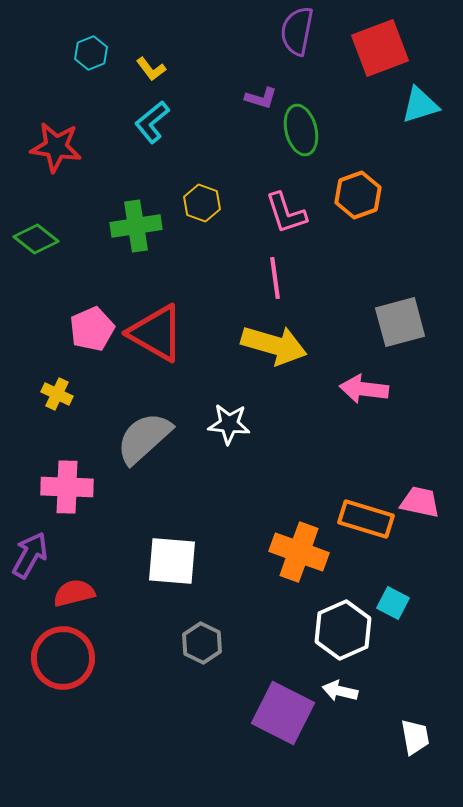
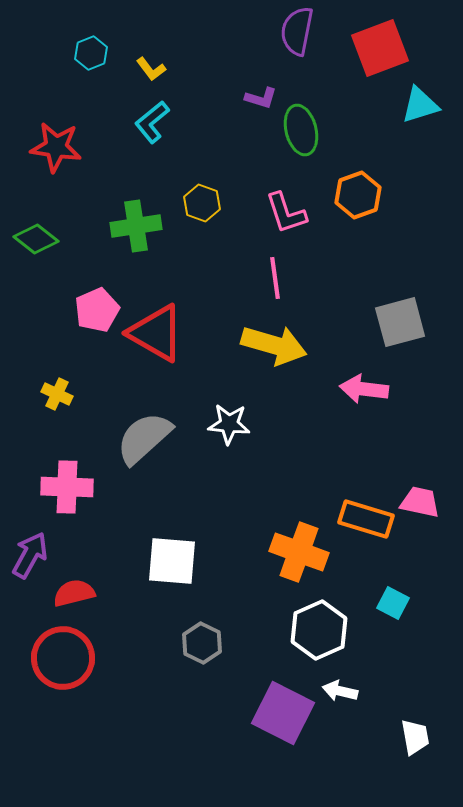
pink pentagon: moved 5 px right, 19 px up
white hexagon: moved 24 px left
